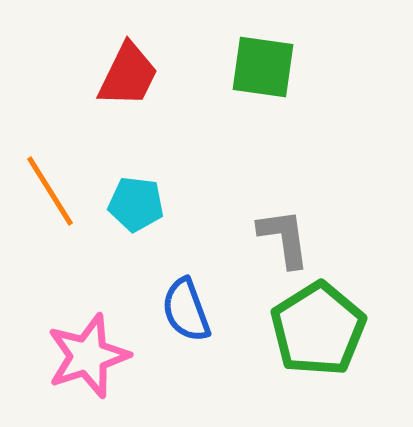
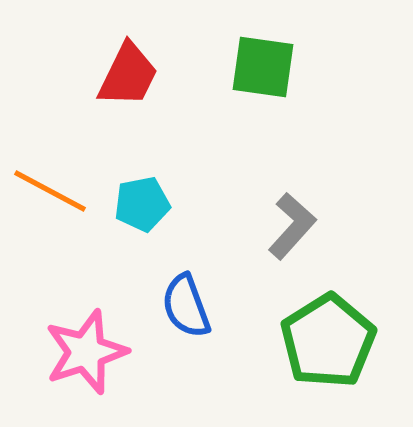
orange line: rotated 30 degrees counterclockwise
cyan pentagon: moved 6 px right; rotated 18 degrees counterclockwise
gray L-shape: moved 8 px right, 12 px up; rotated 50 degrees clockwise
blue semicircle: moved 4 px up
green pentagon: moved 10 px right, 12 px down
pink star: moved 2 px left, 4 px up
